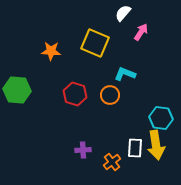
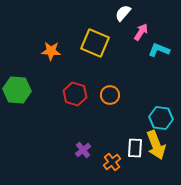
cyan L-shape: moved 34 px right, 24 px up
yellow arrow: rotated 12 degrees counterclockwise
purple cross: rotated 35 degrees counterclockwise
